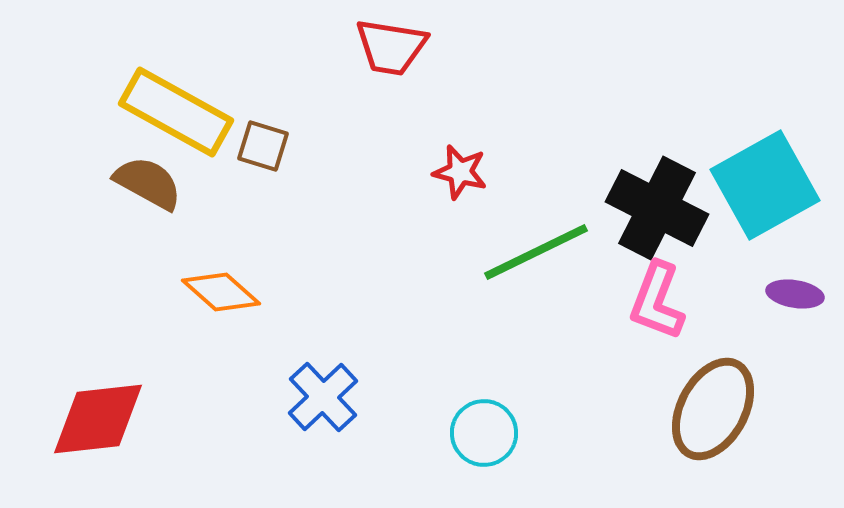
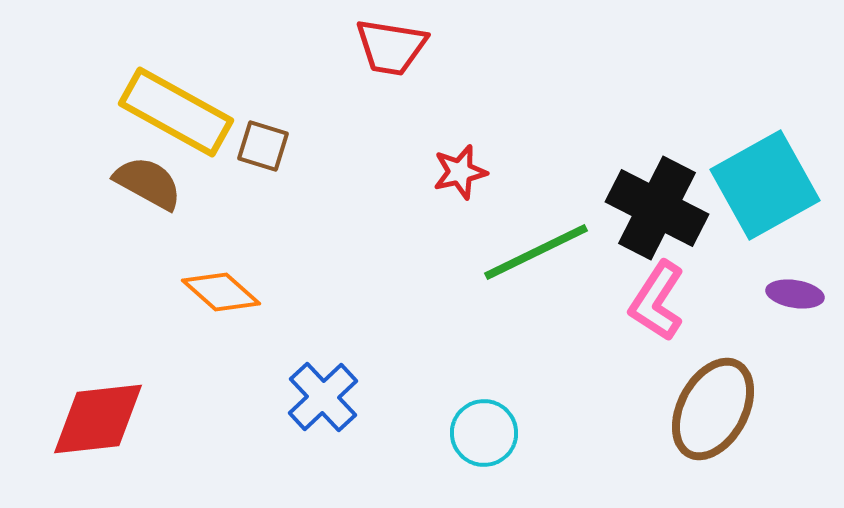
red star: rotated 28 degrees counterclockwise
pink L-shape: rotated 12 degrees clockwise
